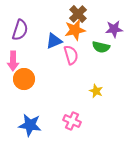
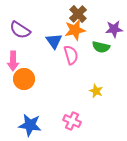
purple semicircle: rotated 105 degrees clockwise
blue triangle: rotated 42 degrees counterclockwise
